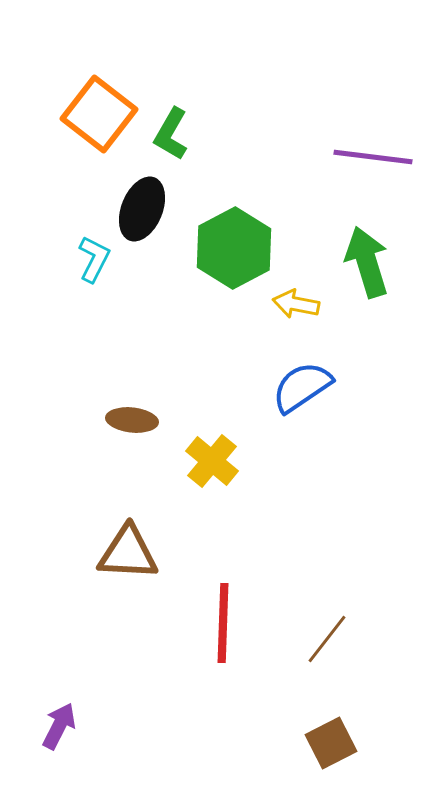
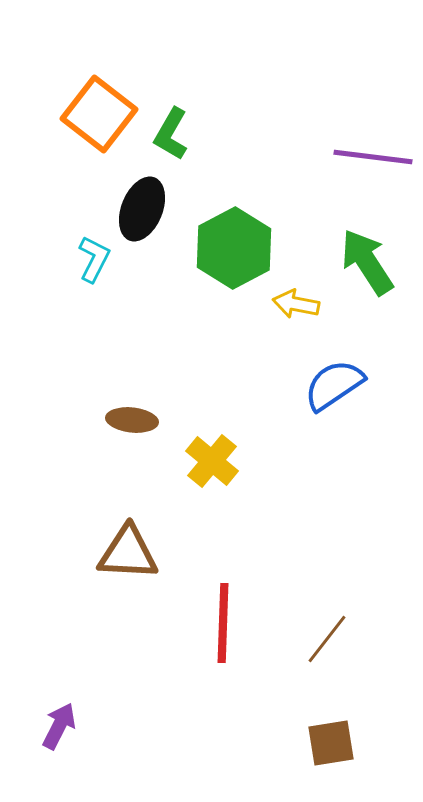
green arrow: rotated 16 degrees counterclockwise
blue semicircle: moved 32 px right, 2 px up
brown square: rotated 18 degrees clockwise
